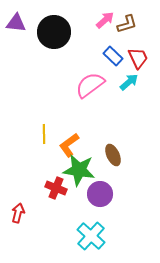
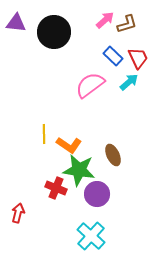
orange L-shape: rotated 110 degrees counterclockwise
purple circle: moved 3 px left
